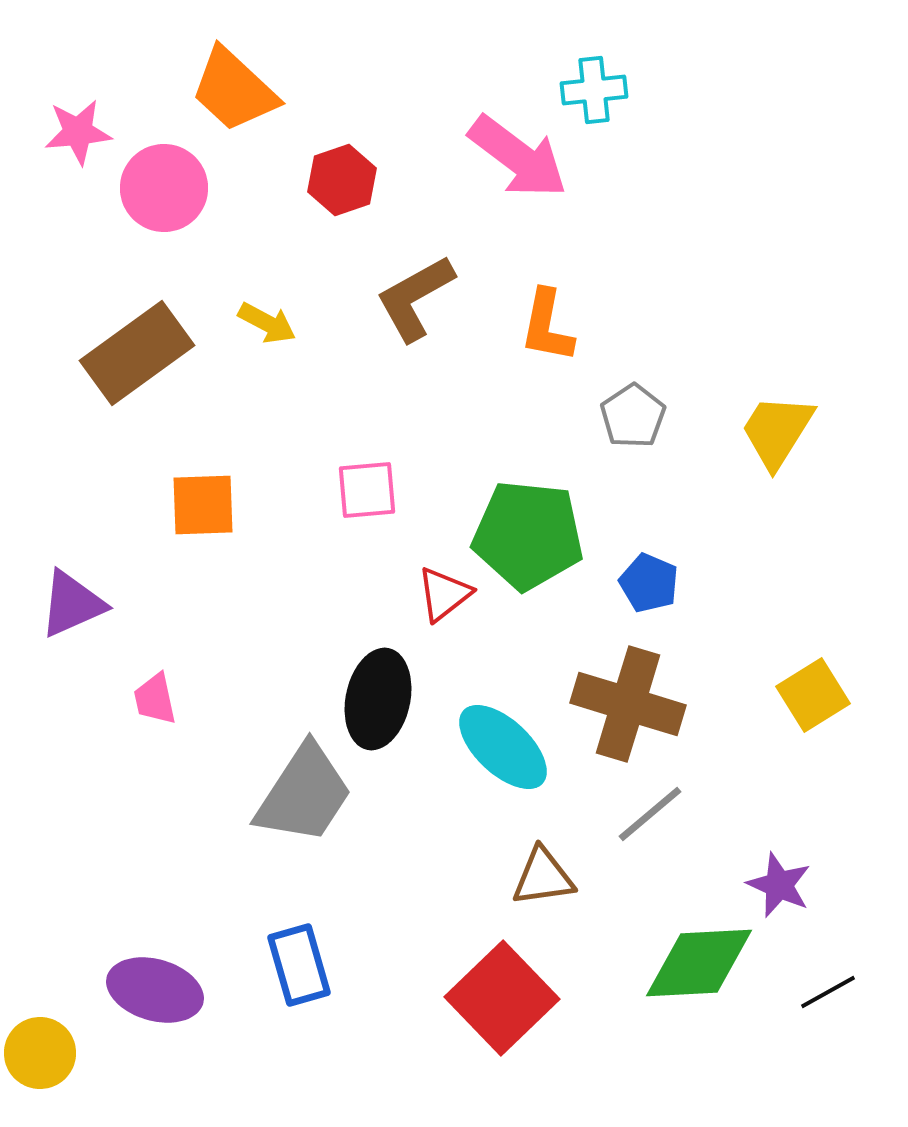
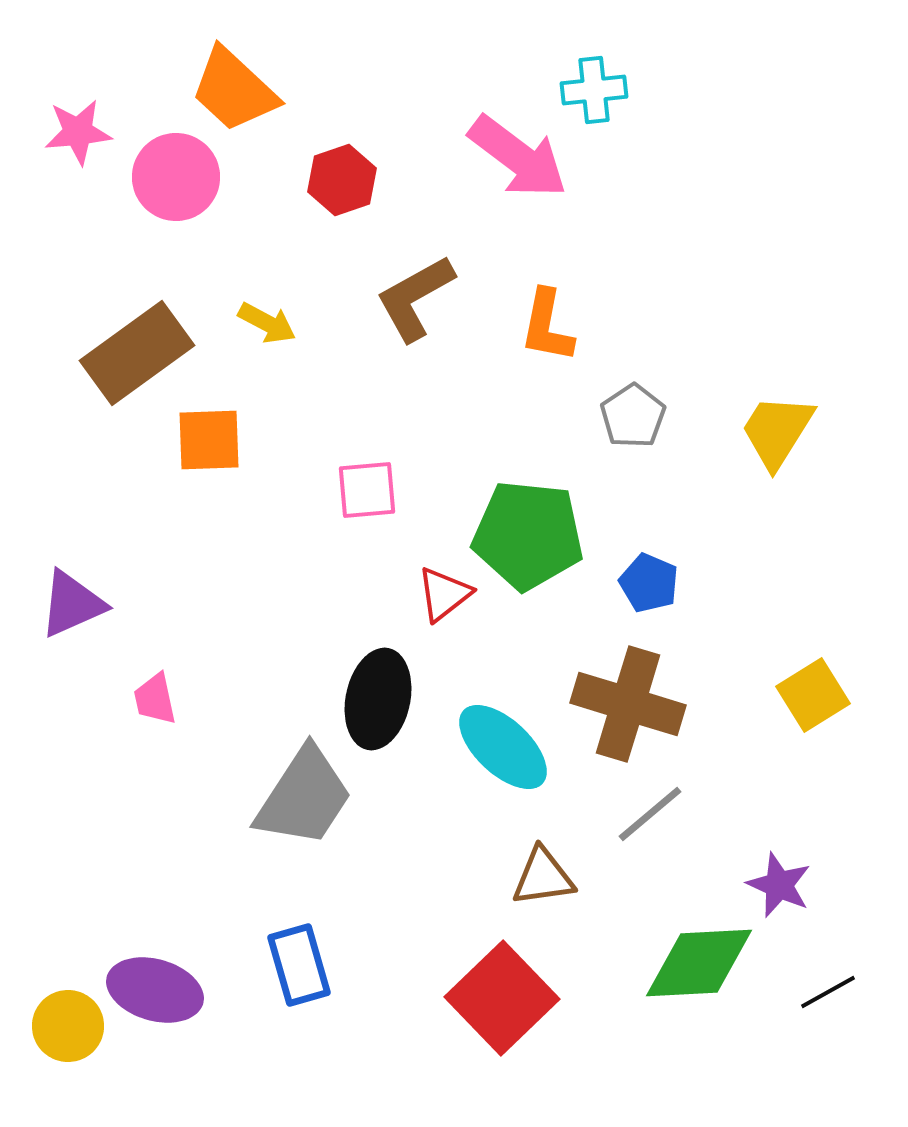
pink circle: moved 12 px right, 11 px up
orange square: moved 6 px right, 65 px up
gray trapezoid: moved 3 px down
yellow circle: moved 28 px right, 27 px up
